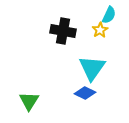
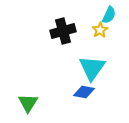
black cross: rotated 25 degrees counterclockwise
blue diamond: moved 1 px left, 1 px up; rotated 15 degrees counterclockwise
green triangle: moved 1 px left, 2 px down
